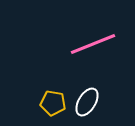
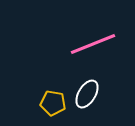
white ellipse: moved 8 px up
